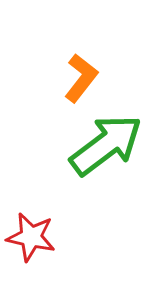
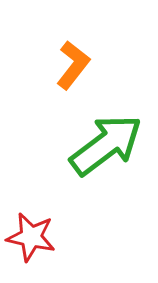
orange L-shape: moved 8 px left, 13 px up
